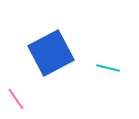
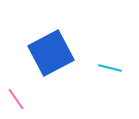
cyan line: moved 2 px right
